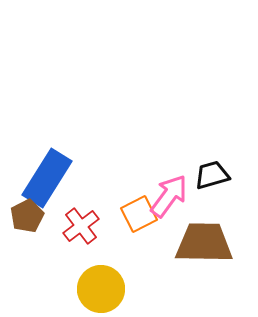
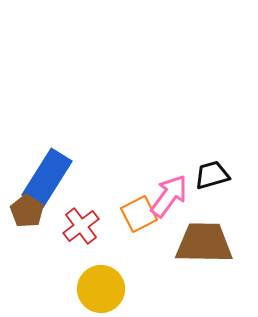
brown pentagon: moved 5 px up; rotated 12 degrees counterclockwise
